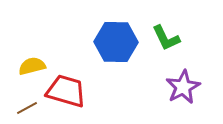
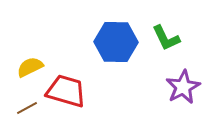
yellow semicircle: moved 2 px left, 1 px down; rotated 12 degrees counterclockwise
